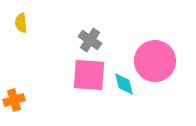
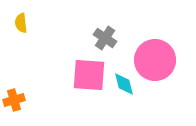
gray cross: moved 15 px right, 2 px up
pink circle: moved 1 px up
